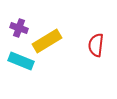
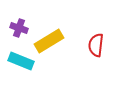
yellow rectangle: moved 2 px right
